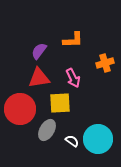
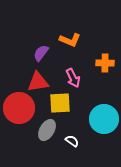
orange L-shape: moved 3 px left; rotated 25 degrees clockwise
purple semicircle: moved 2 px right, 2 px down
orange cross: rotated 18 degrees clockwise
red triangle: moved 1 px left, 4 px down
red circle: moved 1 px left, 1 px up
cyan circle: moved 6 px right, 20 px up
